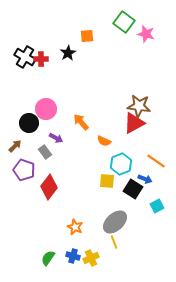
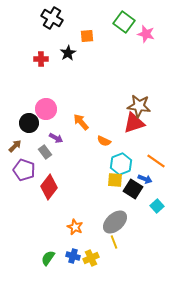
black cross: moved 27 px right, 39 px up
red triangle: rotated 10 degrees clockwise
yellow square: moved 8 px right, 1 px up
cyan square: rotated 16 degrees counterclockwise
